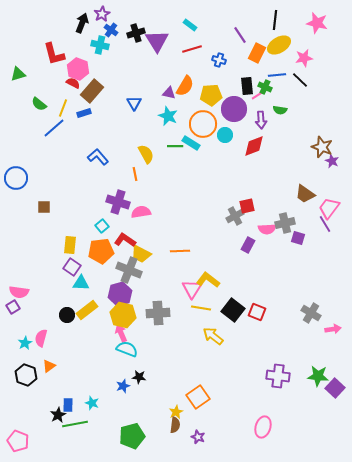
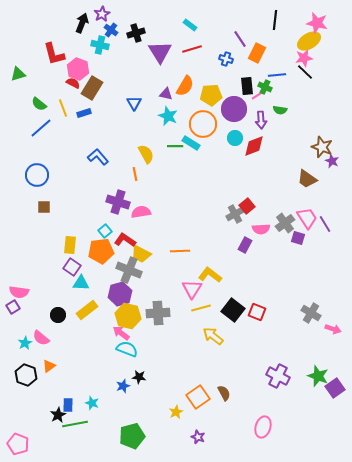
purple line at (240, 35): moved 4 px down
purple triangle at (157, 41): moved 3 px right, 11 px down
yellow ellipse at (279, 45): moved 30 px right, 4 px up
blue cross at (219, 60): moved 7 px right, 1 px up
black line at (300, 80): moved 5 px right, 8 px up
brown rectangle at (92, 91): moved 3 px up; rotated 10 degrees counterclockwise
purple triangle at (169, 93): moved 3 px left, 1 px down
yellow line at (63, 108): rotated 42 degrees counterclockwise
blue line at (54, 128): moved 13 px left
cyan circle at (225, 135): moved 10 px right, 3 px down
blue circle at (16, 178): moved 21 px right, 3 px up
brown trapezoid at (305, 194): moved 2 px right, 15 px up
red square at (247, 206): rotated 28 degrees counterclockwise
pink trapezoid at (329, 208): moved 22 px left, 10 px down; rotated 110 degrees clockwise
gray cross at (235, 216): moved 2 px up
gray cross at (285, 223): rotated 24 degrees counterclockwise
cyan square at (102, 226): moved 3 px right, 5 px down
pink semicircle at (267, 229): moved 6 px left
purple rectangle at (248, 245): moved 3 px left
yellow L-shape at (208, 280): moved 2 px right, 5 px up
yellow line at (201, 308): rotated 24 degrees counterclockwise
black circle at (67, 315): moved 9 px left
yellow hexagon at (123, 315): moved 5 px right, 1 px down
pink arrow at (333, 329): rotated 28 degrees clockwise
pink arrow at (121, 333): rotated 30 degrees counterclockwise
pink semicircle at (41, 338): rotated 66 degrees counterclockwise
purple cross at (278, 376): rotated 20 degrees clockwise
green star at (318, 376): rotated 15 degrees clockwise
purple square at (335, 388): rotated 12 degrees clockwise
brown semicircle at (175, 425): moved 49 px right, 32 px up; rotated 35 degrees counterclockwise
pink pentagon at (18, 441): moved 3 px down
